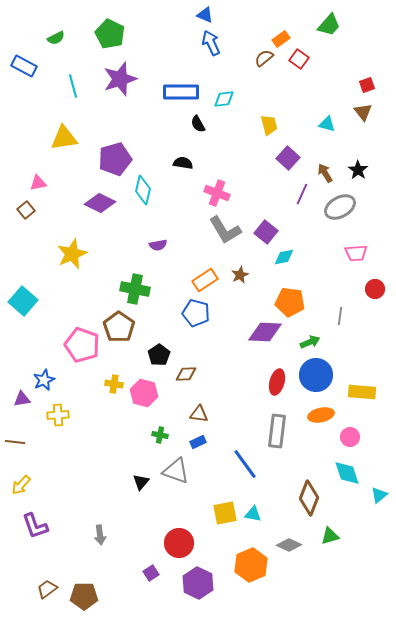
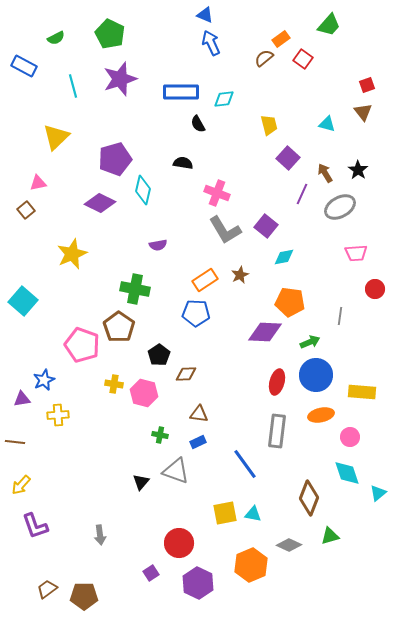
red square at (299, 59): moved 4 px right
yellow triangle at (64, 138): moved 8 px left, 1 px up; rotated 36 degrees counterclockwise
purple square at (266, 232): moved 6 px up
blue pentagon at (196, 313): rotated 12 degrees counterclockwise
cyan triangle at (379, 495): moved 1 px left, 2 px up
